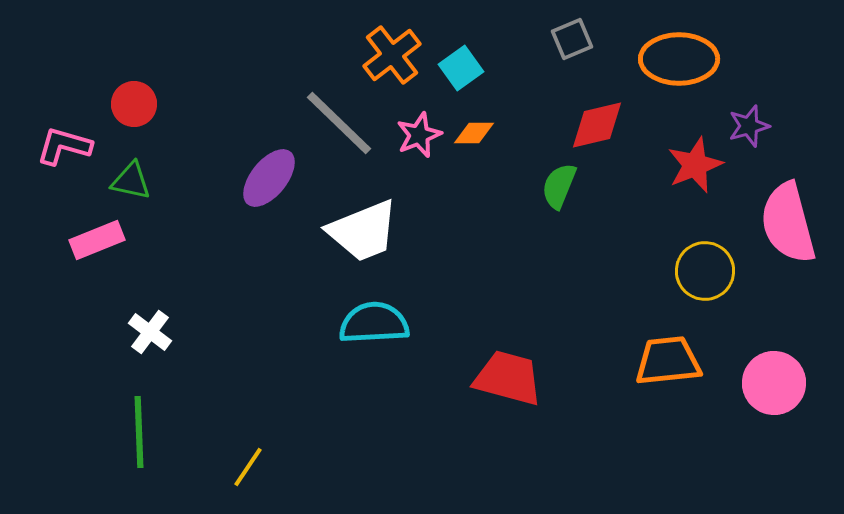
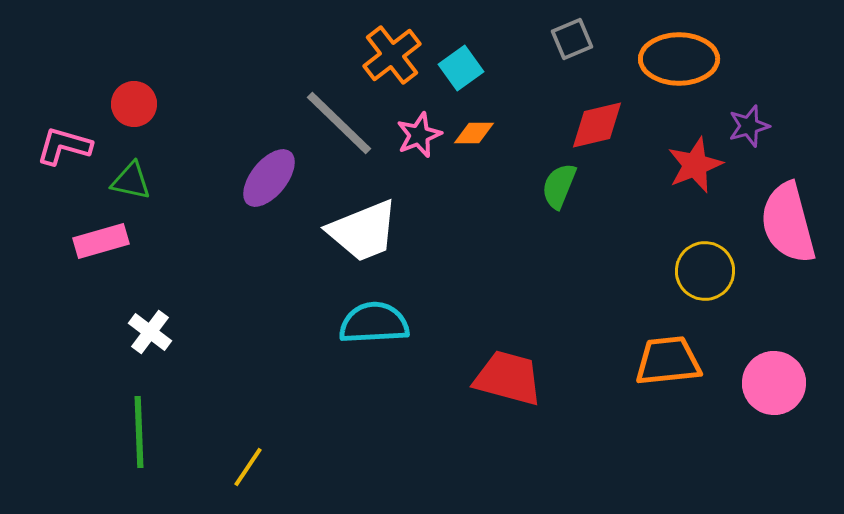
pink rectangle: moved 4 px right, 1 px down; rotated 6 degrees clockwise
